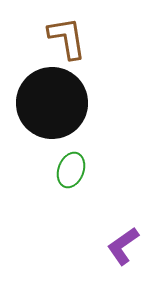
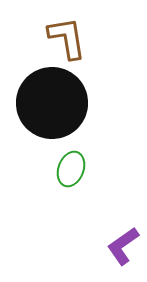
green ellipse: moved 1 px up
